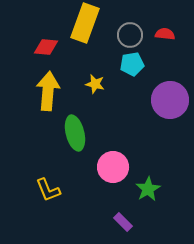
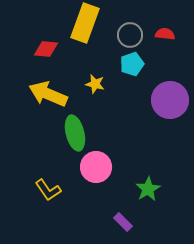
red diamond: moved 2 px down
cyan pentagon: rotated 10 degrees counterclockwise
yellow arrow: moved 3 px down; rotated 72 degrees counterclockwise
pink circle: moved 17 px left
yellow L-shape: rotated 12 degrees counterclockwise
